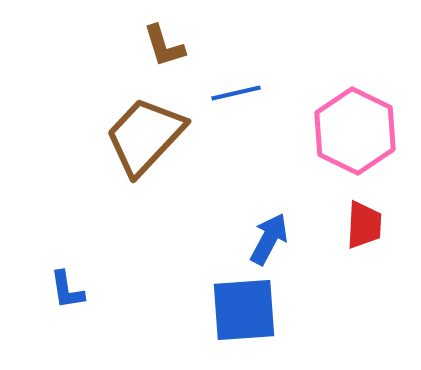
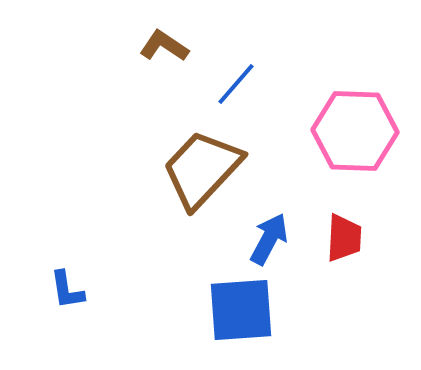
brown L-shape: rotated 141 degrees clockwise
blue line: moved 9 px up; rotated 36 degrees counterclockwise
pink hexagon: rotated 24 degrees counterclockwise
brown trapezoid: moved 57 px right, 33 px down
red trapezoid: moved 20 px left, 13 px down
blue square: moved 3 px left
